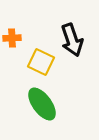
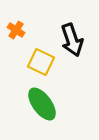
orange cross: moved 4 px right, 8 px up; rotated 36 degrees clockwise
